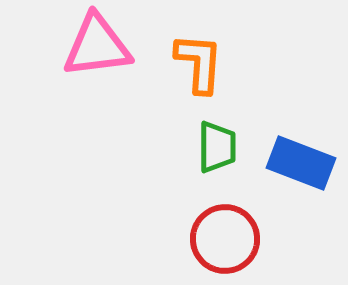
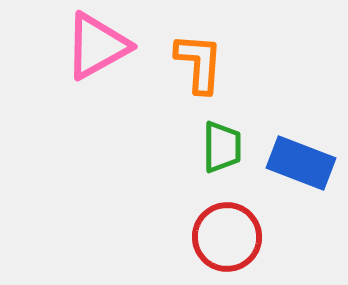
pink triangle: rotated 22 degrees counterclockwise
green trapezoid: moved 5 px right
red circle: moved 2 px right, 2 px up
